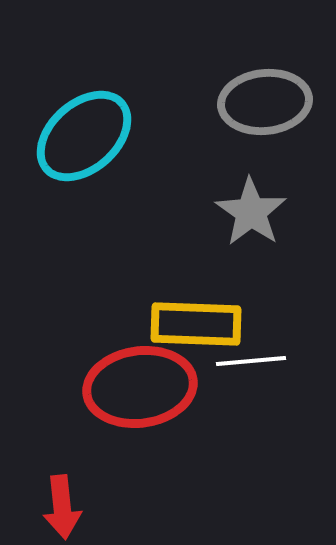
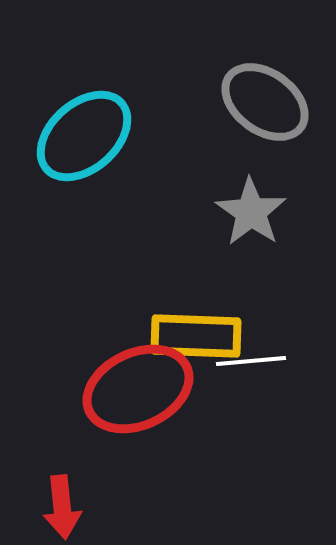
gray ellipse: rotated 42 degrees clockwise
yellow rectangle: moved 12 px down
red ellipse: moved 2 px left, 2 px down; rotated 17 degrees counterclockwise
